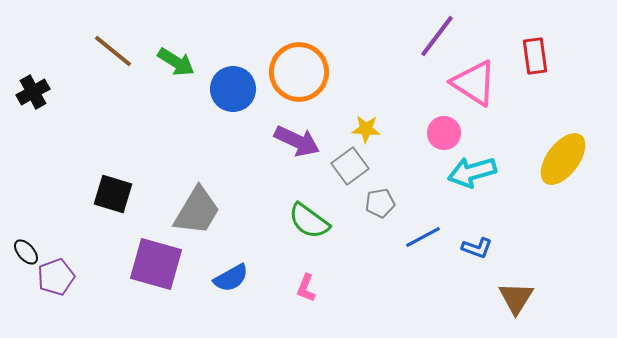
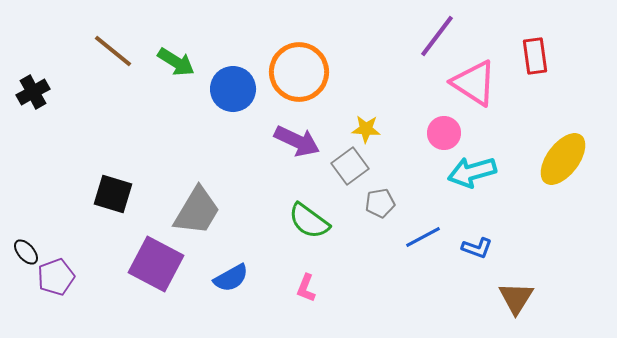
purple square: rotated 12 degrees clockwise
